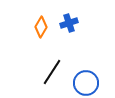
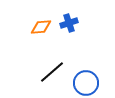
orange diamond: rotated 55 degrees clockwise
black line: rotated 16 degrees clockwise
